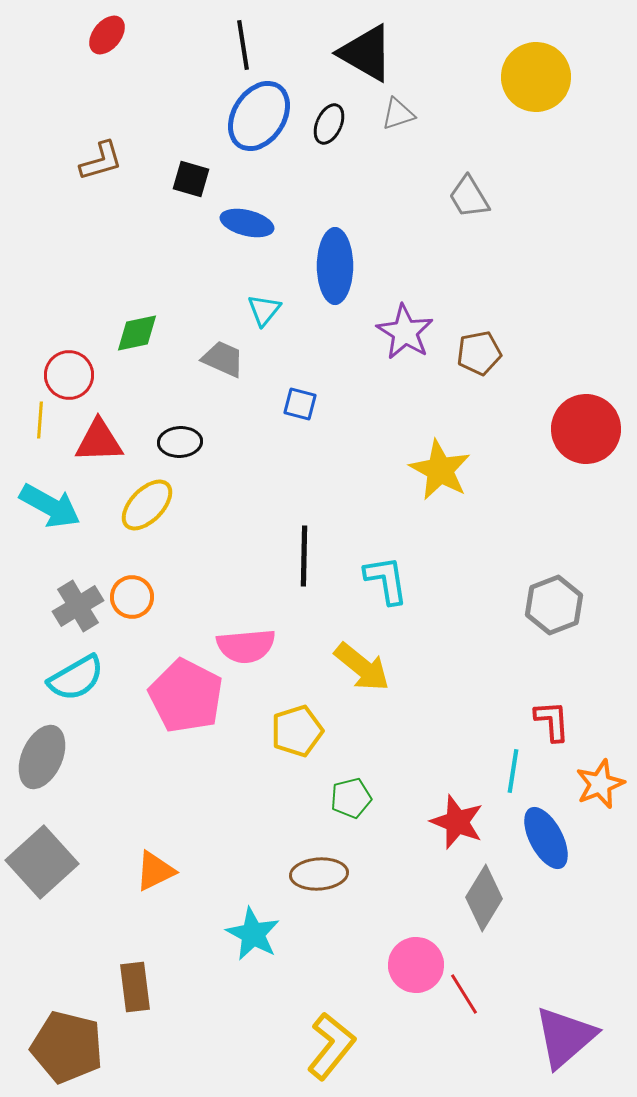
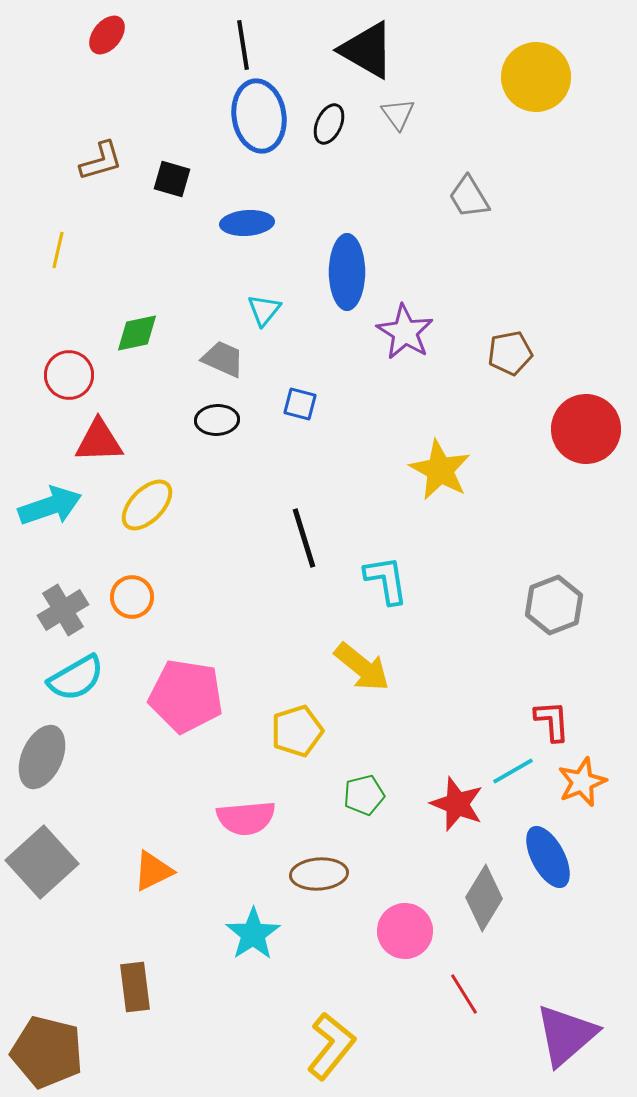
black triangle at (366, 53): moved 1 px right, 3 px up
gray triangle at (398, 114): rotated 48 degrees counterclockwise
blue ellipse at (259, 116): rotated 42 degrees counterclockwise
black square at (191, 179): moved 19 px left
blue ellipse at (247, 223): rotated 18 degrees counterclockwise
blue ellipse at (335, 266): moved 12 px right, 6 px down
brown pentagon at (479, 353): moved 31 px right
yellow line at (40, 420): moved 18 px right, 170 px up; rotated 9 degrees clockwise
black ellipse at (180, 442): moved 37 px right, 22 px up
cyan arrow at (50, 506): rotated 48 degrees counterclockwise
black line at (304, 556): moved 18 px up; rotated 18 degrees counterclockwise
gray cross at (78, 606): moved 15 px left, 4 px down
pink semicircle at (246, 646): moved 172 px down
pink pentagon at (186, 696): rotated 18 degrees counterclockwise
cyan line at (513, 771): rotated 51 degrees clockwise
orange star at (600, 784): moved 18 px left, 2 px up
green pentagon at (351, 798): moved 13 px right, 3 px up
red star at (457, 822): moved 18 px up
blue ellipse at (546, 838): moved 2 px right, 19 px down
orange triangle at (155, 871): moved 2 px left
cyan star at (253, 934): rotated 10 degrees clockwise
pink circle at (416, 965): moved 11 px left, 34 px up
purple triangle at (565, 1037): moved 1 px right, 2 px up
brown pentagon at (67, 1047): moved 20 px left, 5 px down
